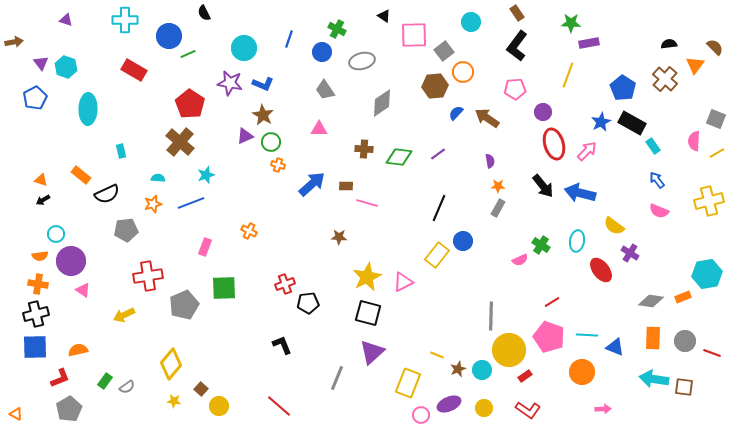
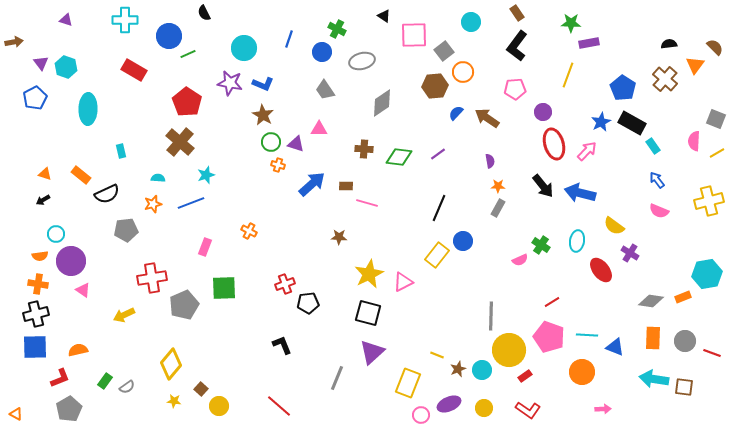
red pentagon at (190, 104): moved 3 px left, 2 px up
purple triangle at (245, 136): moved 51 px right, 8 px down; rotated 42 degrees clockwise
orange triangle at (41, 180): moved 4 px right, 6 px up
red cross at (148, 276): moved 4 px right, 2 px down
yellow star at (367, 277): moved 2 px right, 3 px up
